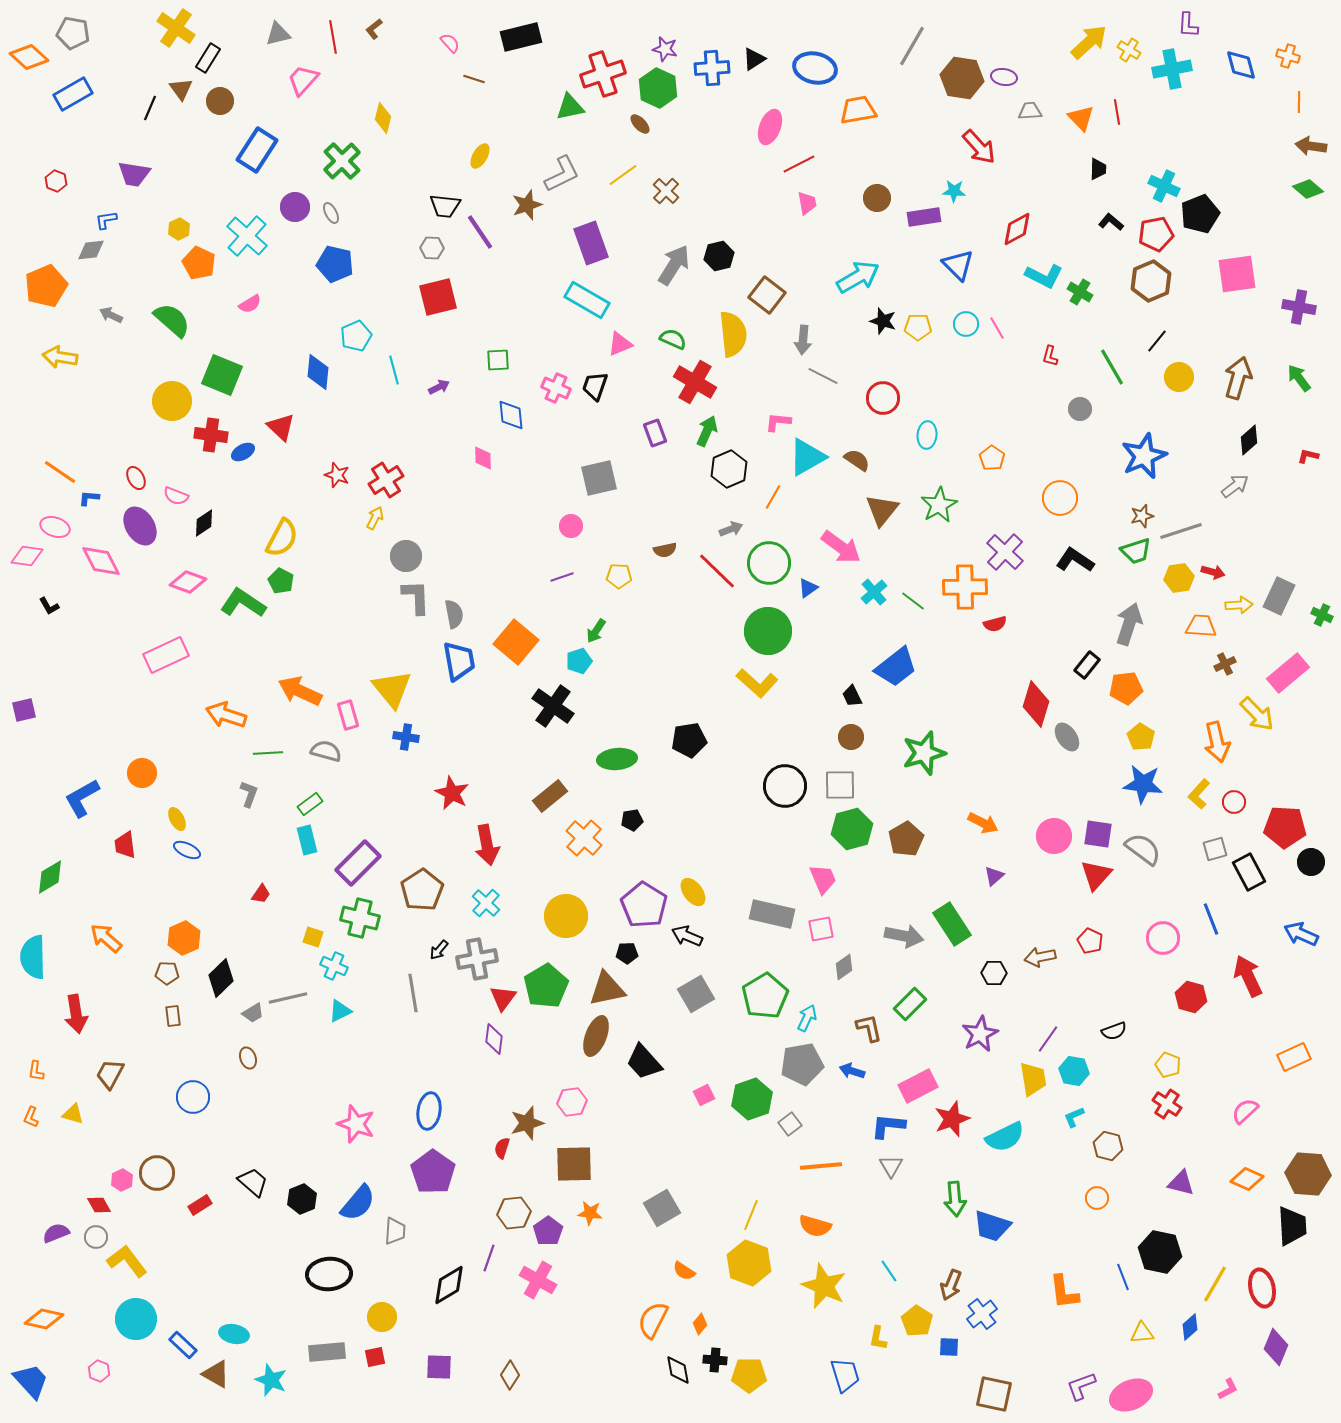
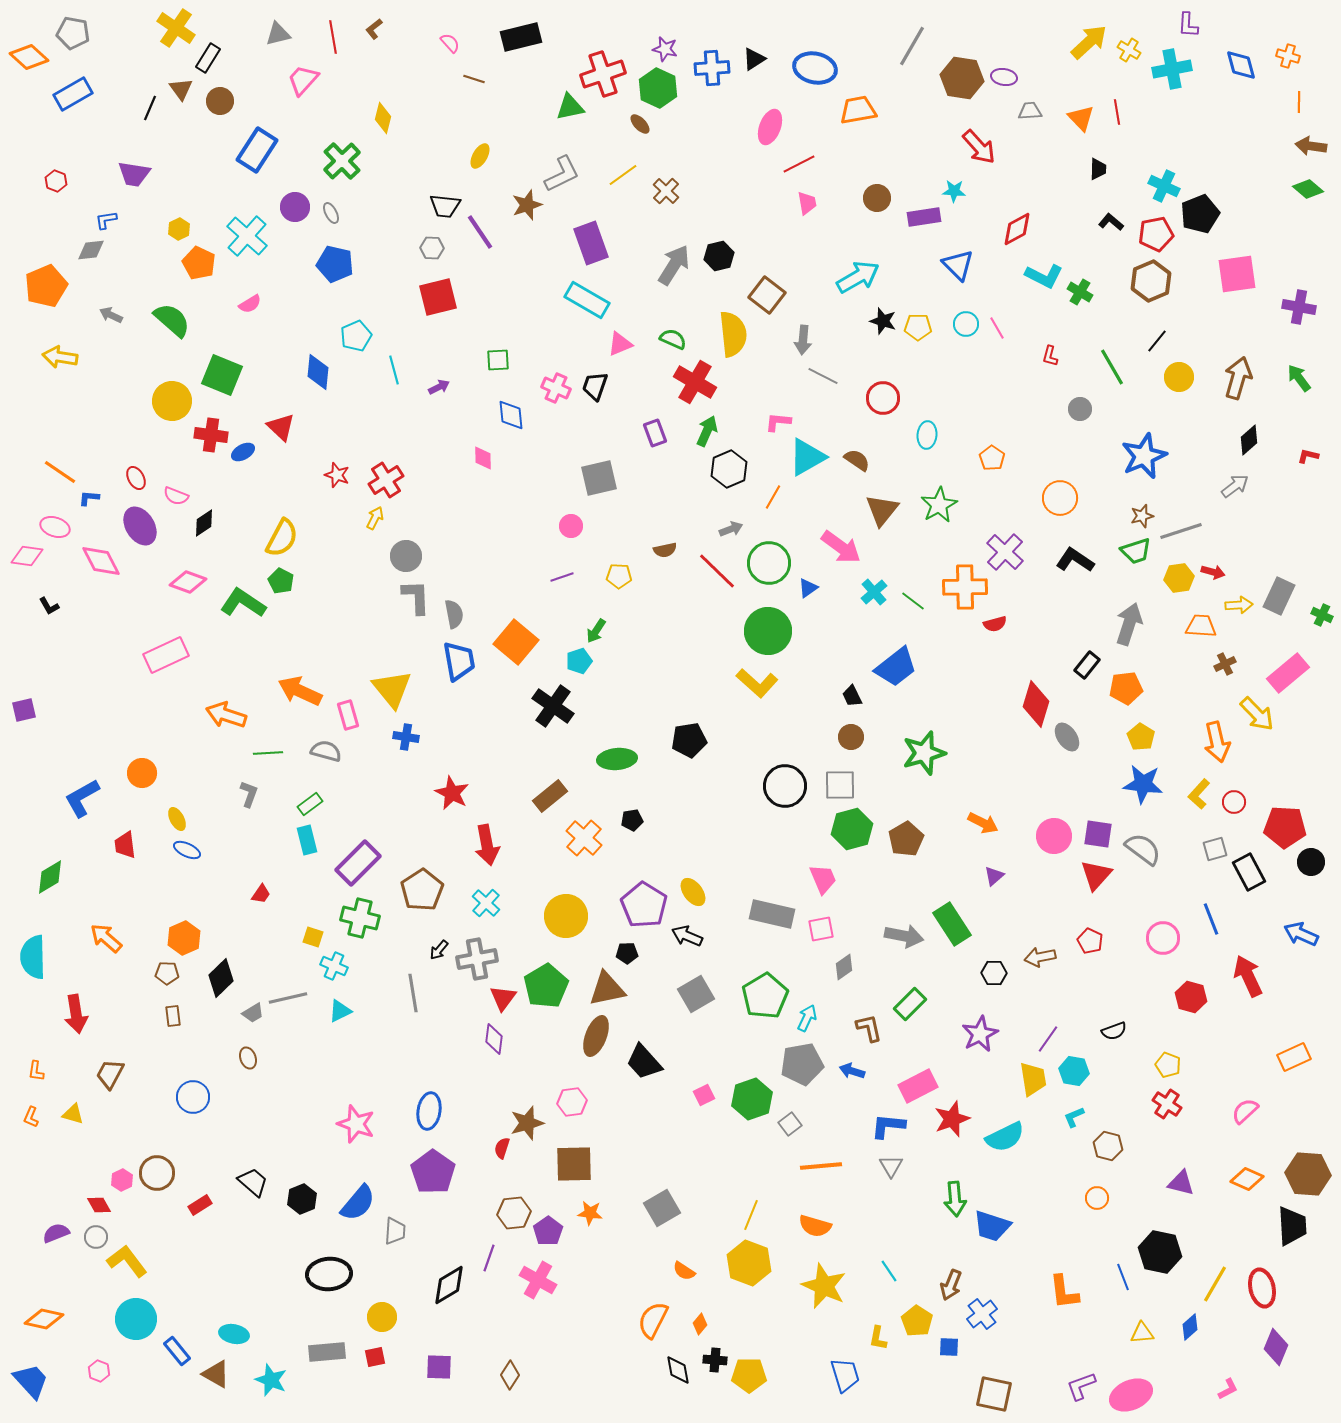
blue rectangle at (183, 1345): moved 6 px left, 6 px down; rotated 8 degrees clockwise
